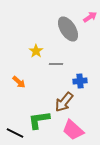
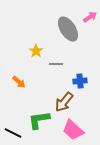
black line: moved 2 px left
